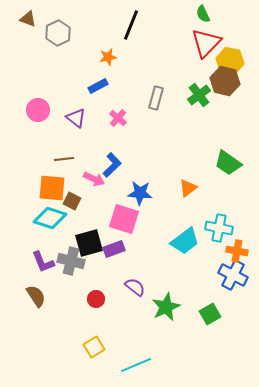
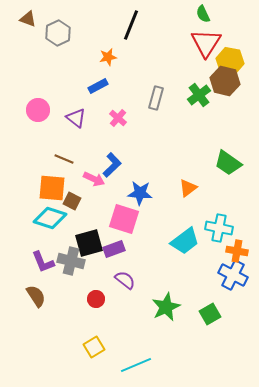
red triangle: rotated 12 degrees counterclockwise
brown line: rotated 30 degrees clockwise
purple semicircle: moved 10 px left, 7 px up
